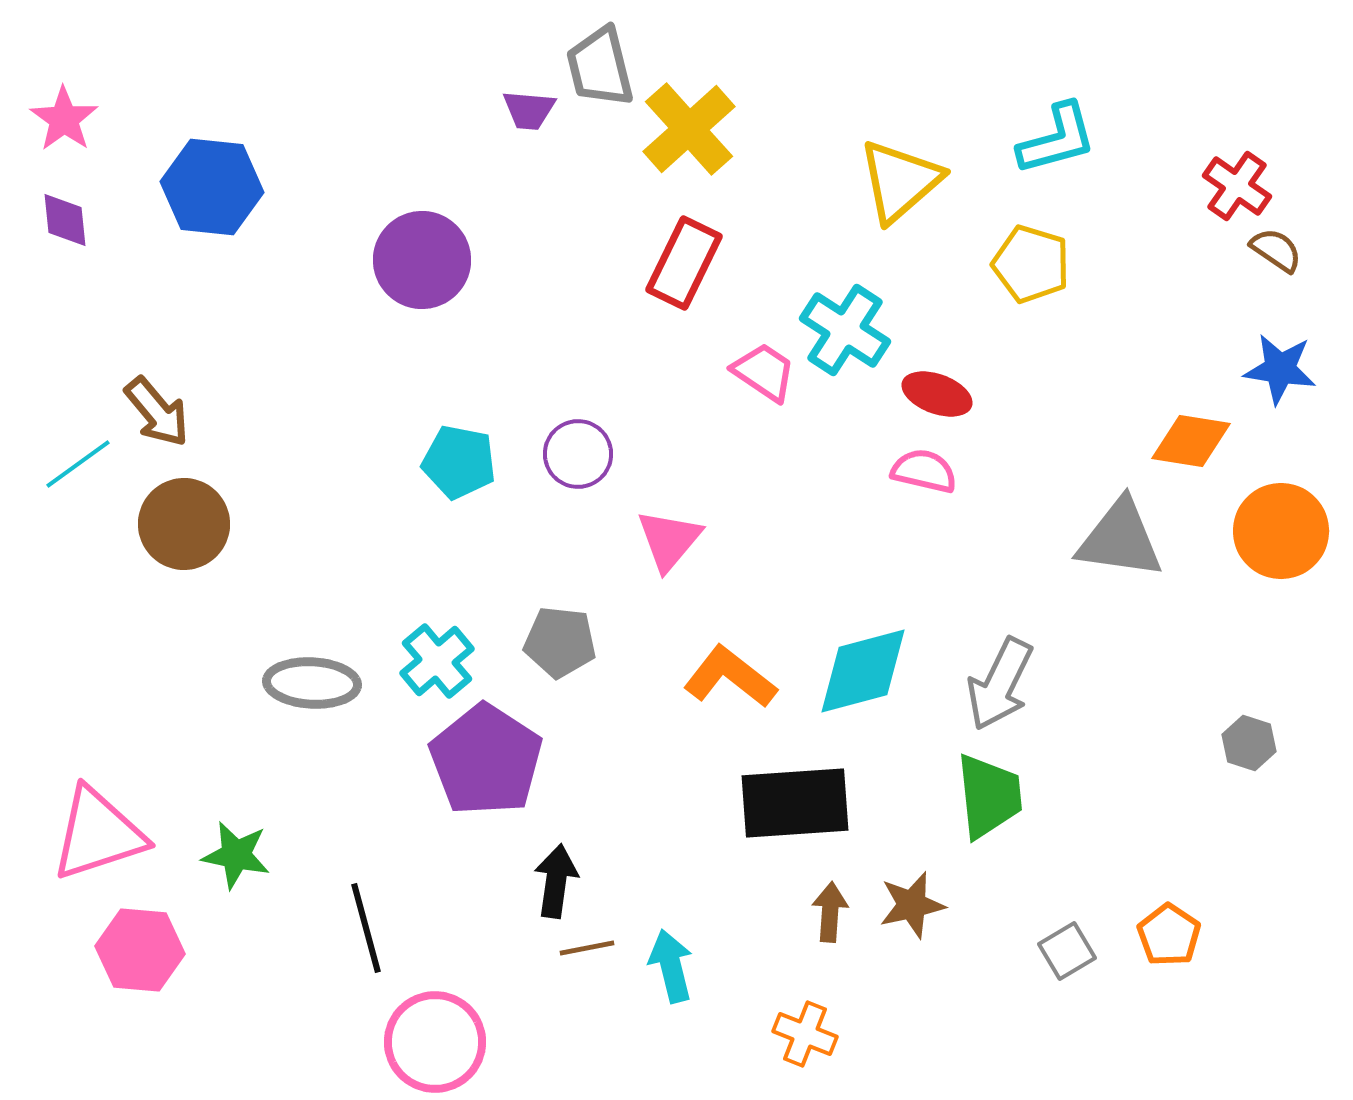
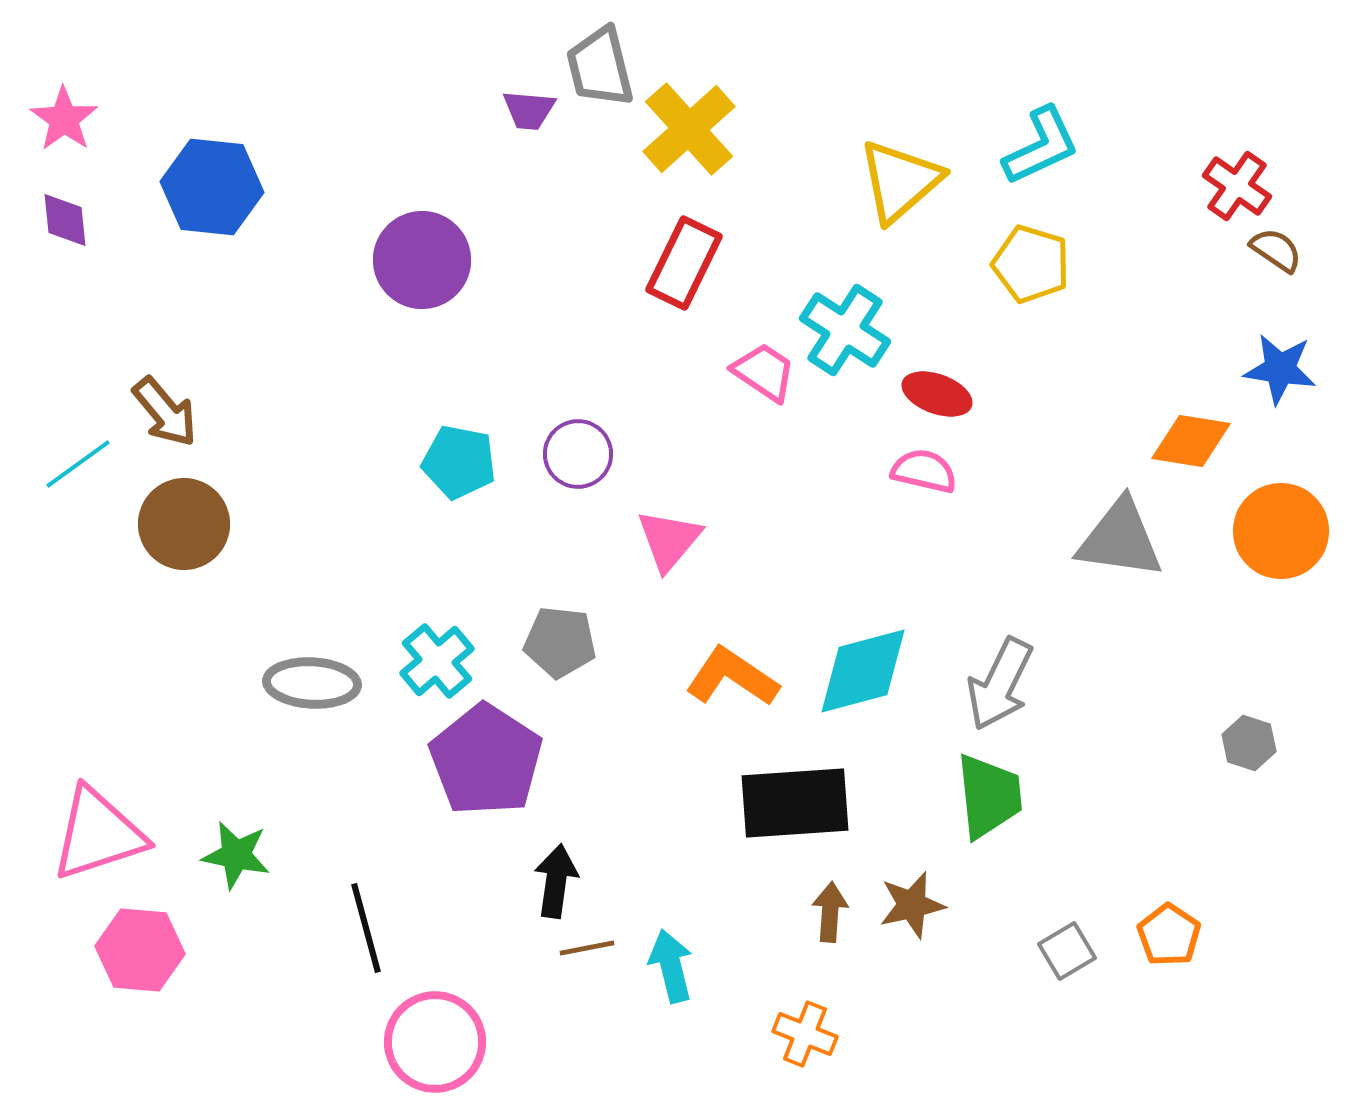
cyan L-shape at (1057, 139): moved 16 px left, 7 px down; rotated 10 degrees counterclockwise
brown arrow at (157, 412): moved 8 px right
orange L-shape at (730, 677): moved 2 px right; rotated 4 degrees counterclockwise
